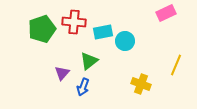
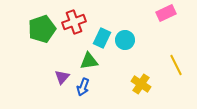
red cross: rotated 25 degrees counterclockwise
cyan rectangle: moved 1 px left, 6 px down; rotated 54 degrees counterclockwise
cyan circle: moved 1 px up
green triangle: rotated 30 degrees clockwise
yellow line: rotated 50 degrees counterclockwise
purple triangle: moved 4 px down
yellow cross: rotated 12 degrees clockwise
